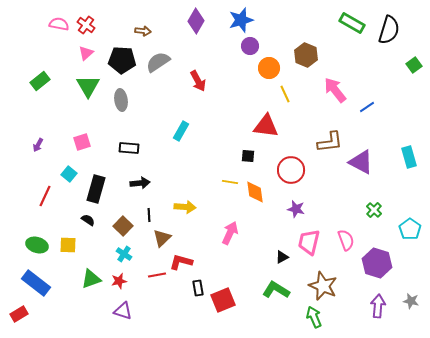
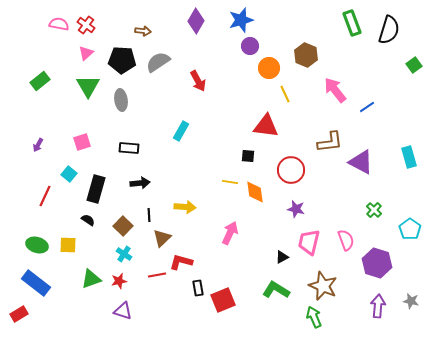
green rectangle at (352, 23): rotated 40 degrees clockwise
